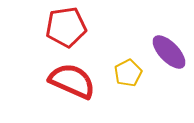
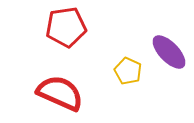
yellow pentagon: moved 2 px up; rotated 20 degrees counterclockwise
red semicircle: moved 12 px left, 12 px down
